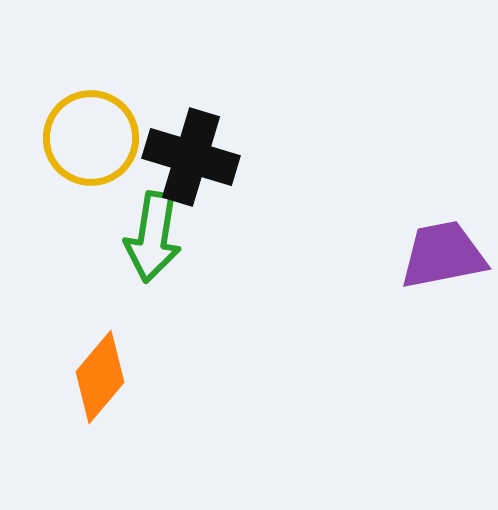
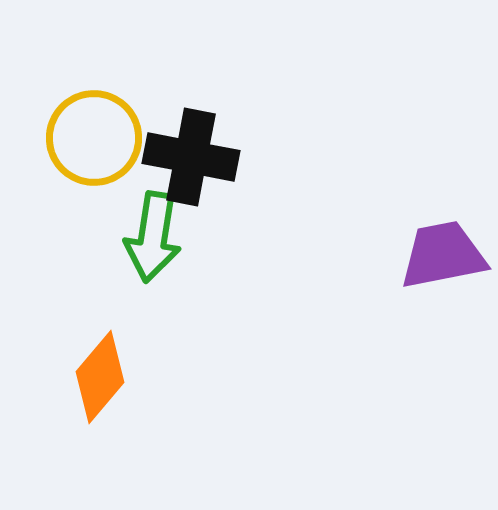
yellow circle: moved 3 px right
black cross: rotated 6 degrees counterclockwise
